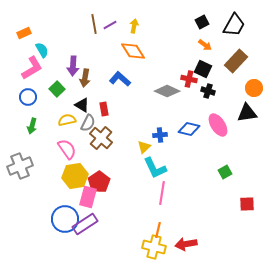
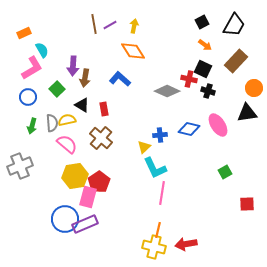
gray semicircle at (88, 123): moved 36 px left; rotated 30 degrees counterclockwise
pink semicircle at (67, 149): moved 5 px up; rotated 15 degrees counterclockwise
purple rectangle at (85, 224): rotated 10 degrees clockwise
